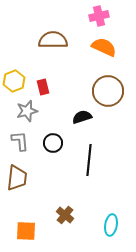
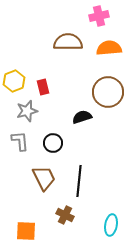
brown semicircle: moved 15 px right, 2 px down
orange semicircle: moved 5 px right, 1 px down; rotated 30 degrees counterclockwise
brown circle: moved 1 px down
black line: moved 10 px left, 21 px down
brown trapezoid: moved 27 px right; rotated 32 degrees counterclockwise
brown cross: rotated 12 degrees counterclockwise
